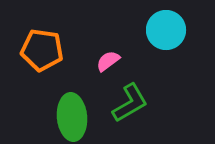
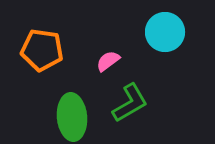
cyan circle: moved 1 px left, 2 px down
